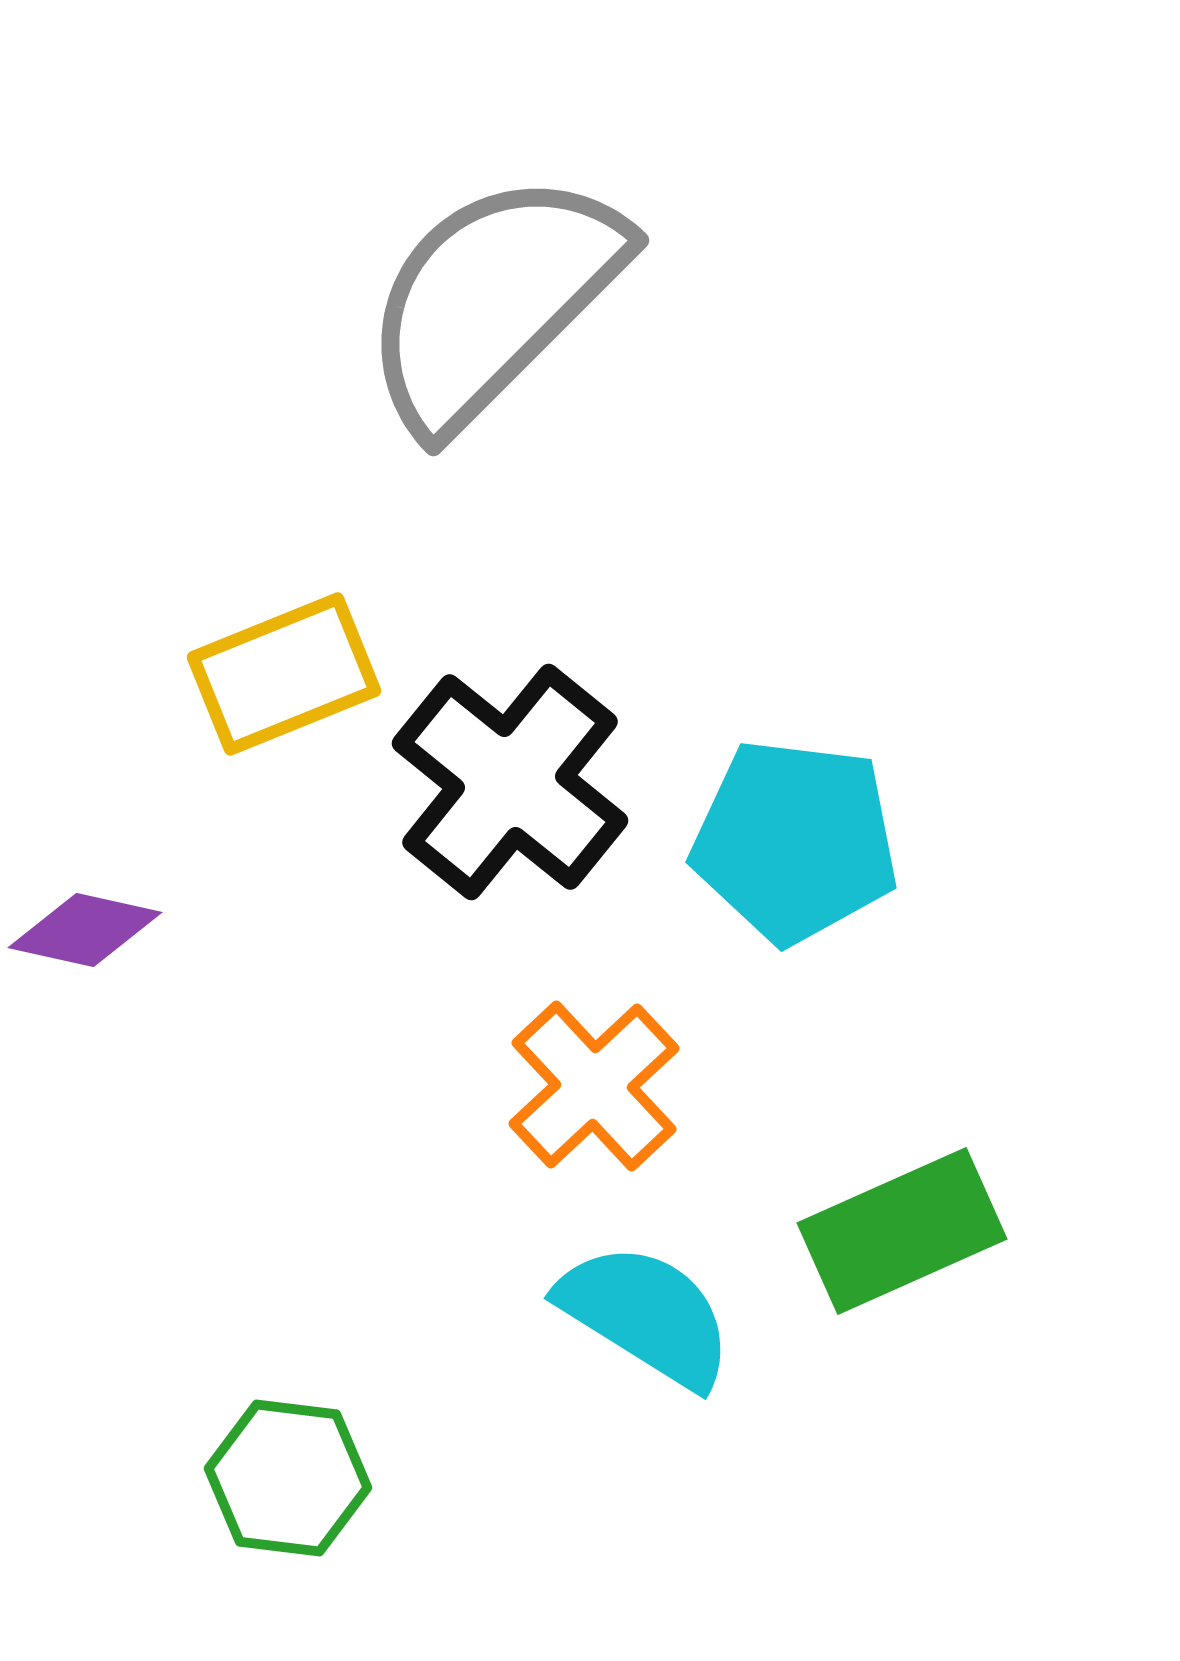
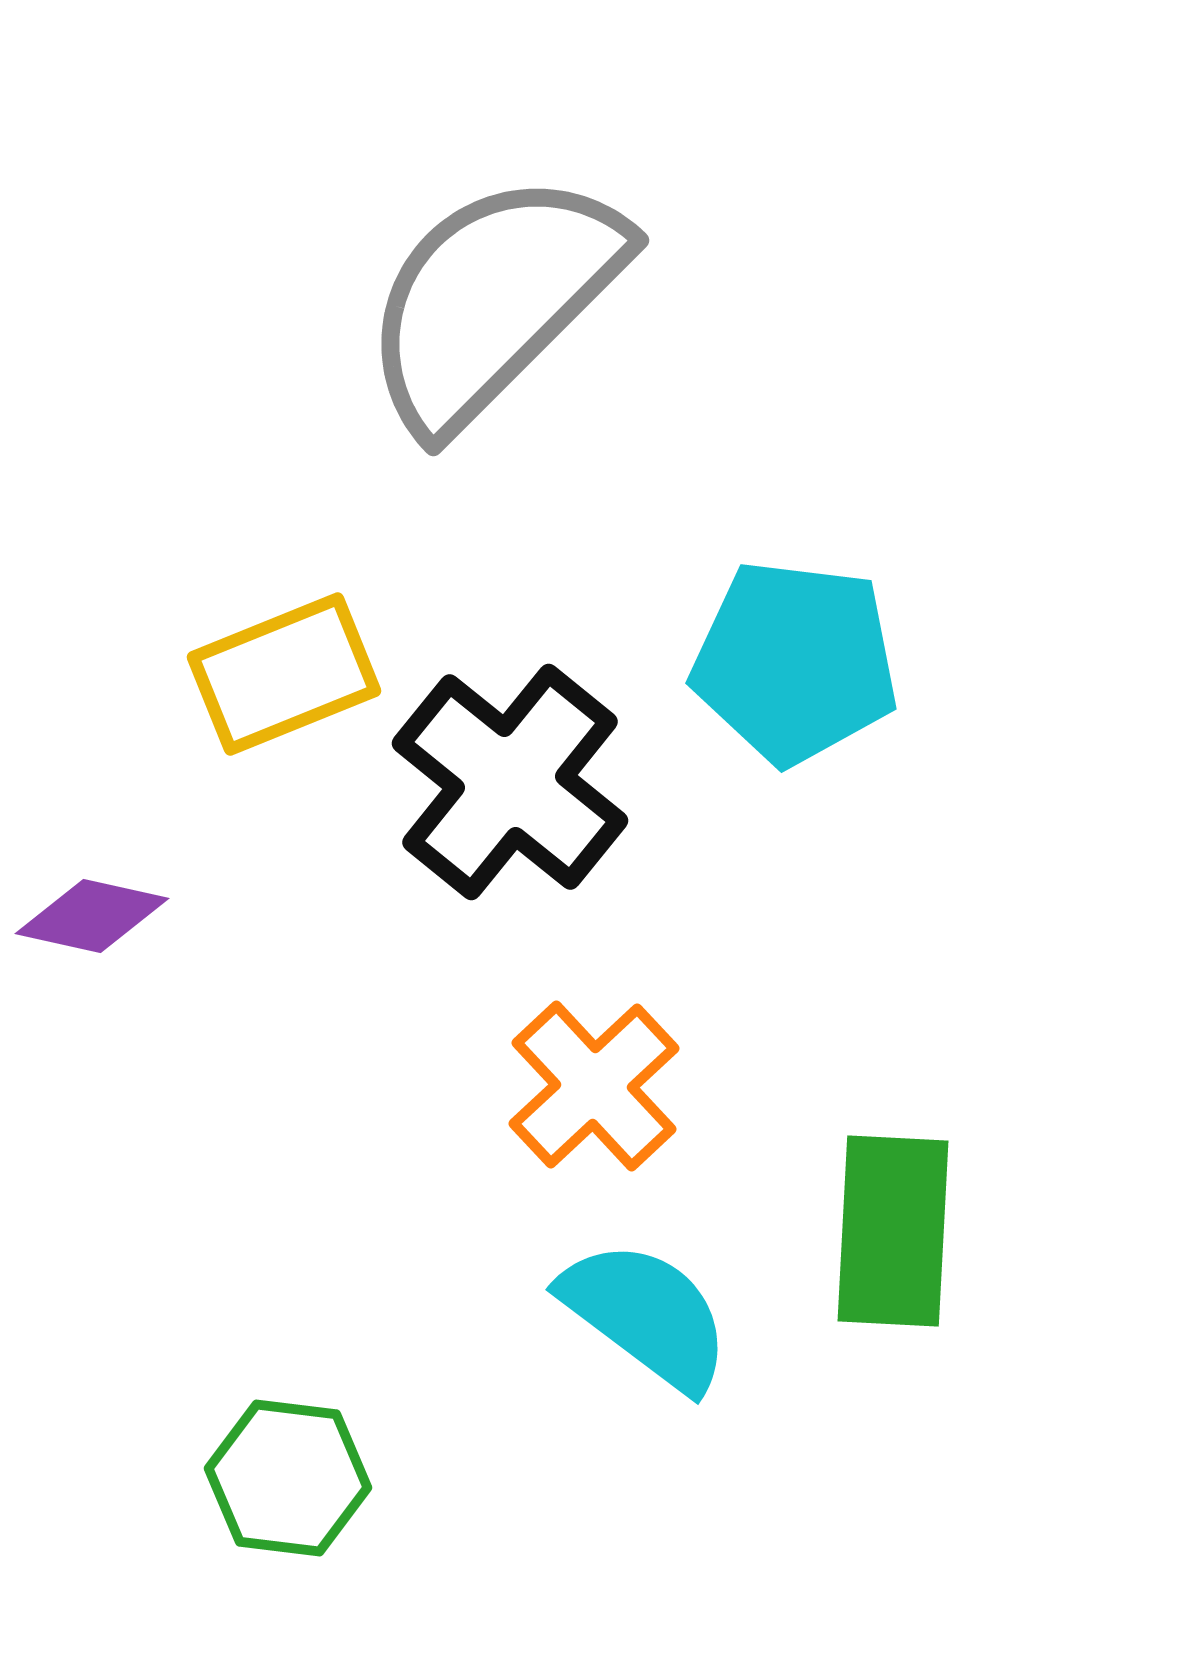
cyan pentagon: moved 179 px up
purple diamond: moved 7 px right, 14 px up
green rectangle: moved 9 px left; rotated 63 degrees counterclockwise
cyan semicircle: rotated 5 degrees clockwise
